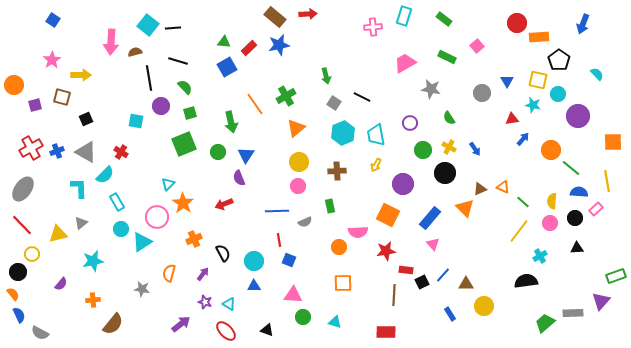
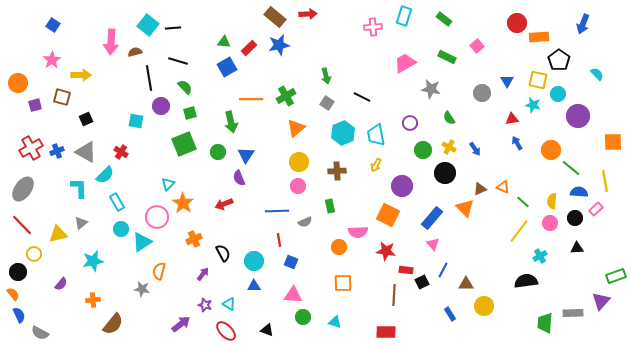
blue square at (53, 20): moved 5 px down
orange circle at (14, 85): moved 4 px right, 2 px up
gray square at (334, 103): moved 7 px left
orange line at (255, 104): moved 4 px left, 5 px up; rotated 55 degrees counterclockwise
blue arrow at (523, 139): moved 6 px left, 4 px down; rotated 72 degrees counterclockwise
yellow line at (607, 181): moved 2 px left
purple circle at (403, 184): moved 1 px left, 2 px down
blue rectangle at (430, 218): moved 2 px right
red star at (386, 251): rotated 18 degrees clockwise
yellow circle at (32, 254): moved 2 px right
blue square at (289, 260): moved 2 px right, 2 px down
orange semicircle at (169, 273): moved 10 px left, 2 px up
blue line at (443, 275): moved 5 px up; rotated 14 degrees counterclockwise
purple star at (205, 302): moved 3 px down
green trapezoid at (545, 323): rotated 45 degrees counterclockwise
